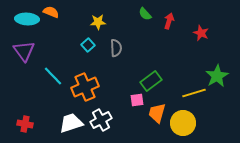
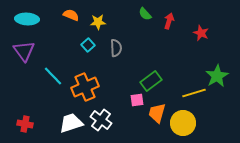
orange semicircle: moved 20 px right, 3 px down
white cross: rotated 25 degrees counterclockwise
